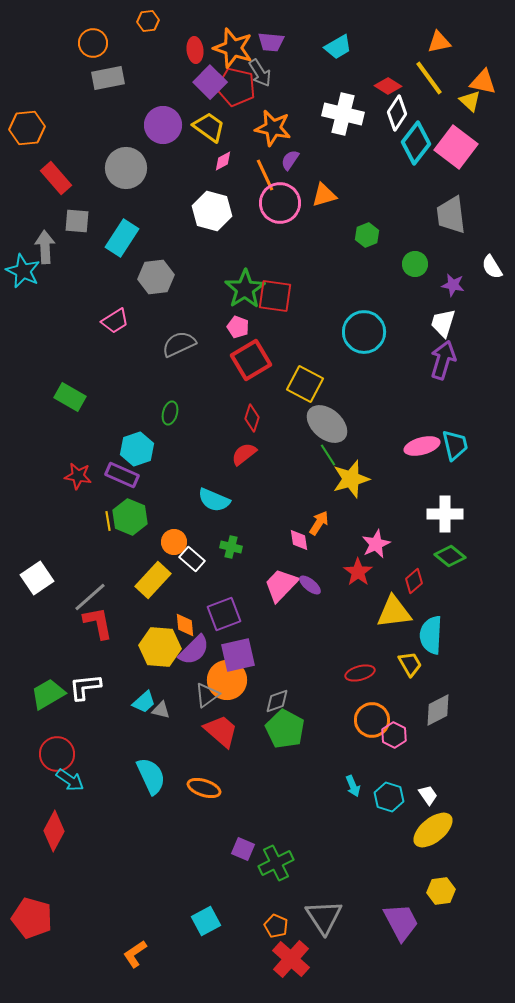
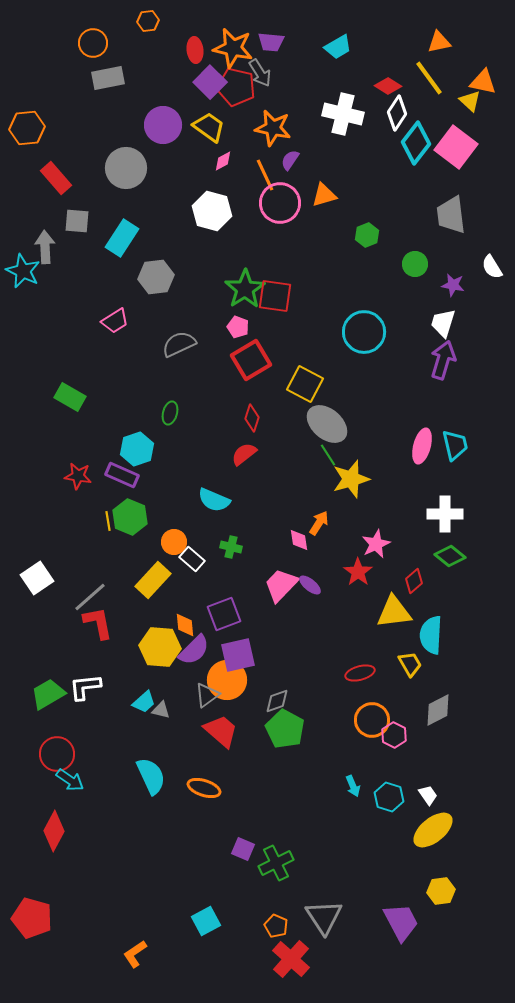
orange star at (233, 48): rotated 6 degrees counterclockwise
pink ellipse at (422, 446): rotated 60 degrees counterclockwise
